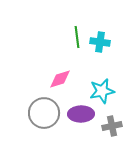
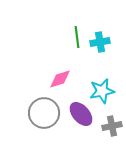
cyan cross: rotated 18 degrees counterclockwise
purple ellipse: rotated 50 degrees clockwise
